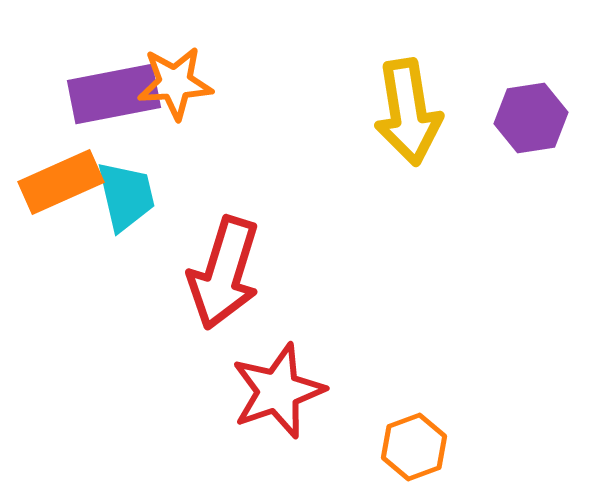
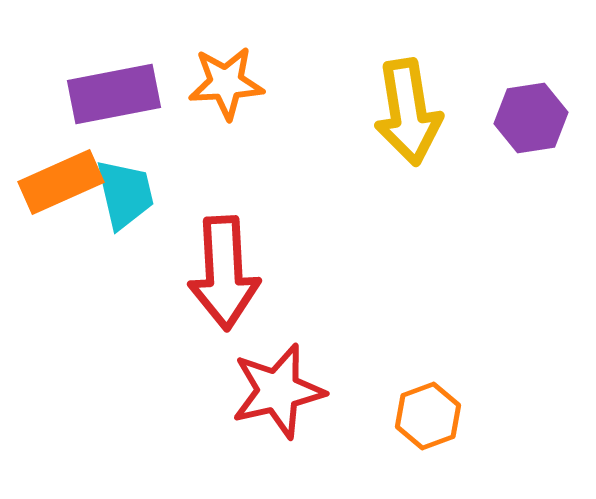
orange star: moved 51 px right
cyan trapezoid: moved 1 px left, 2 px up
red arrow: rotated 20 degrees counterclockwise
red star: rotated 6 degrees clockwise
orange hexagon: moved 14 px right, 31 px up
